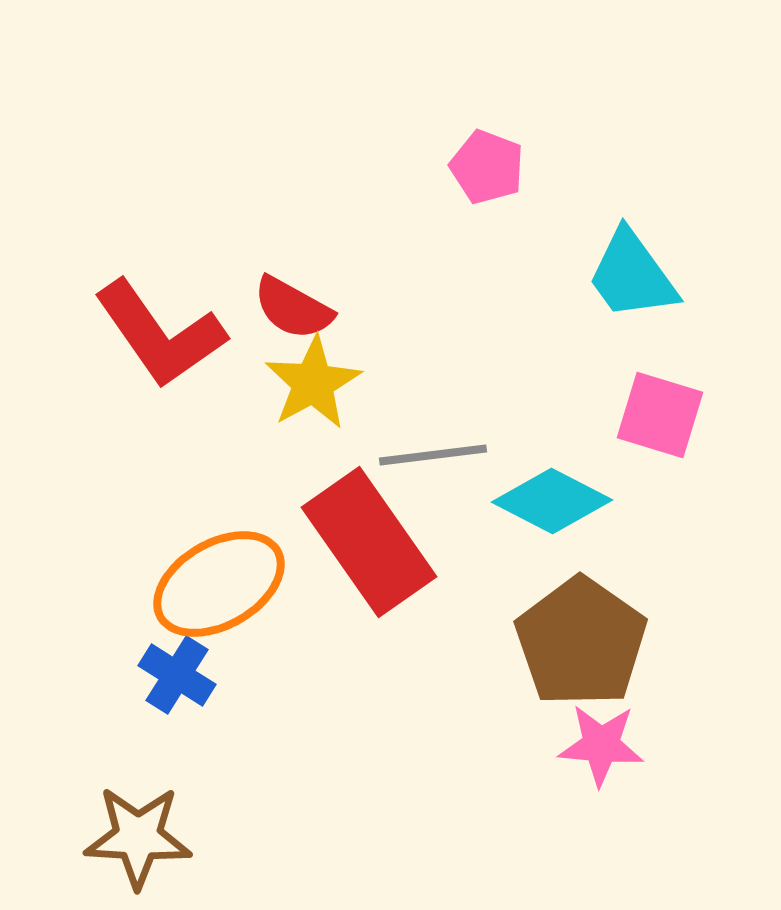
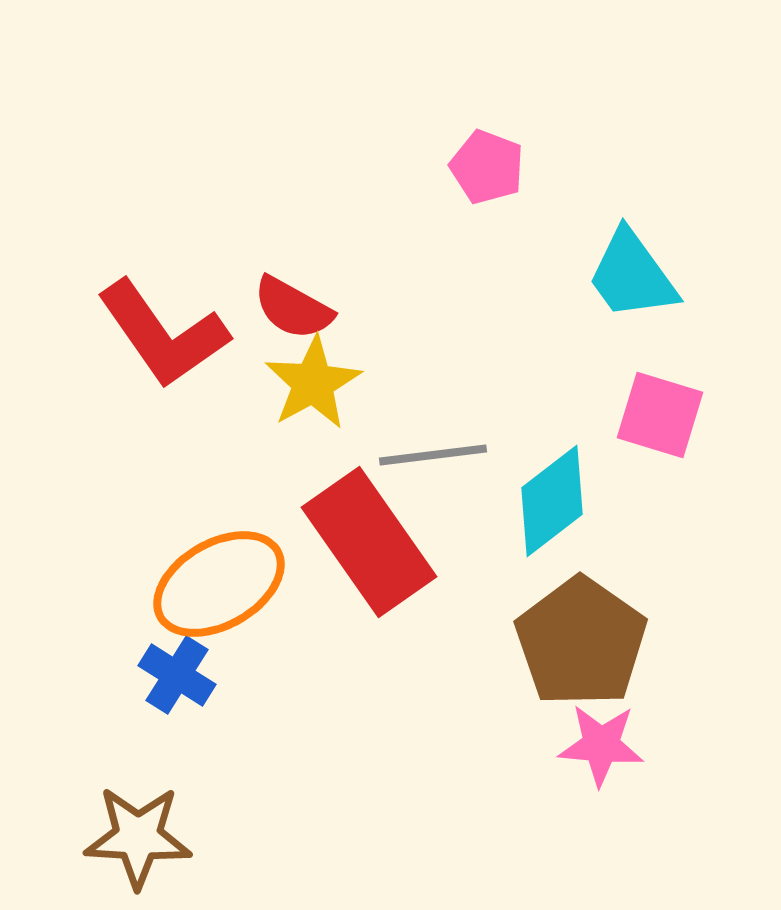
red L-shape: moved 3 px right
cyan diamond: rotated 65 degrees counterclockwise
